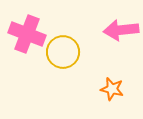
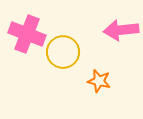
orange star: moved 13 px left, 8 px up
